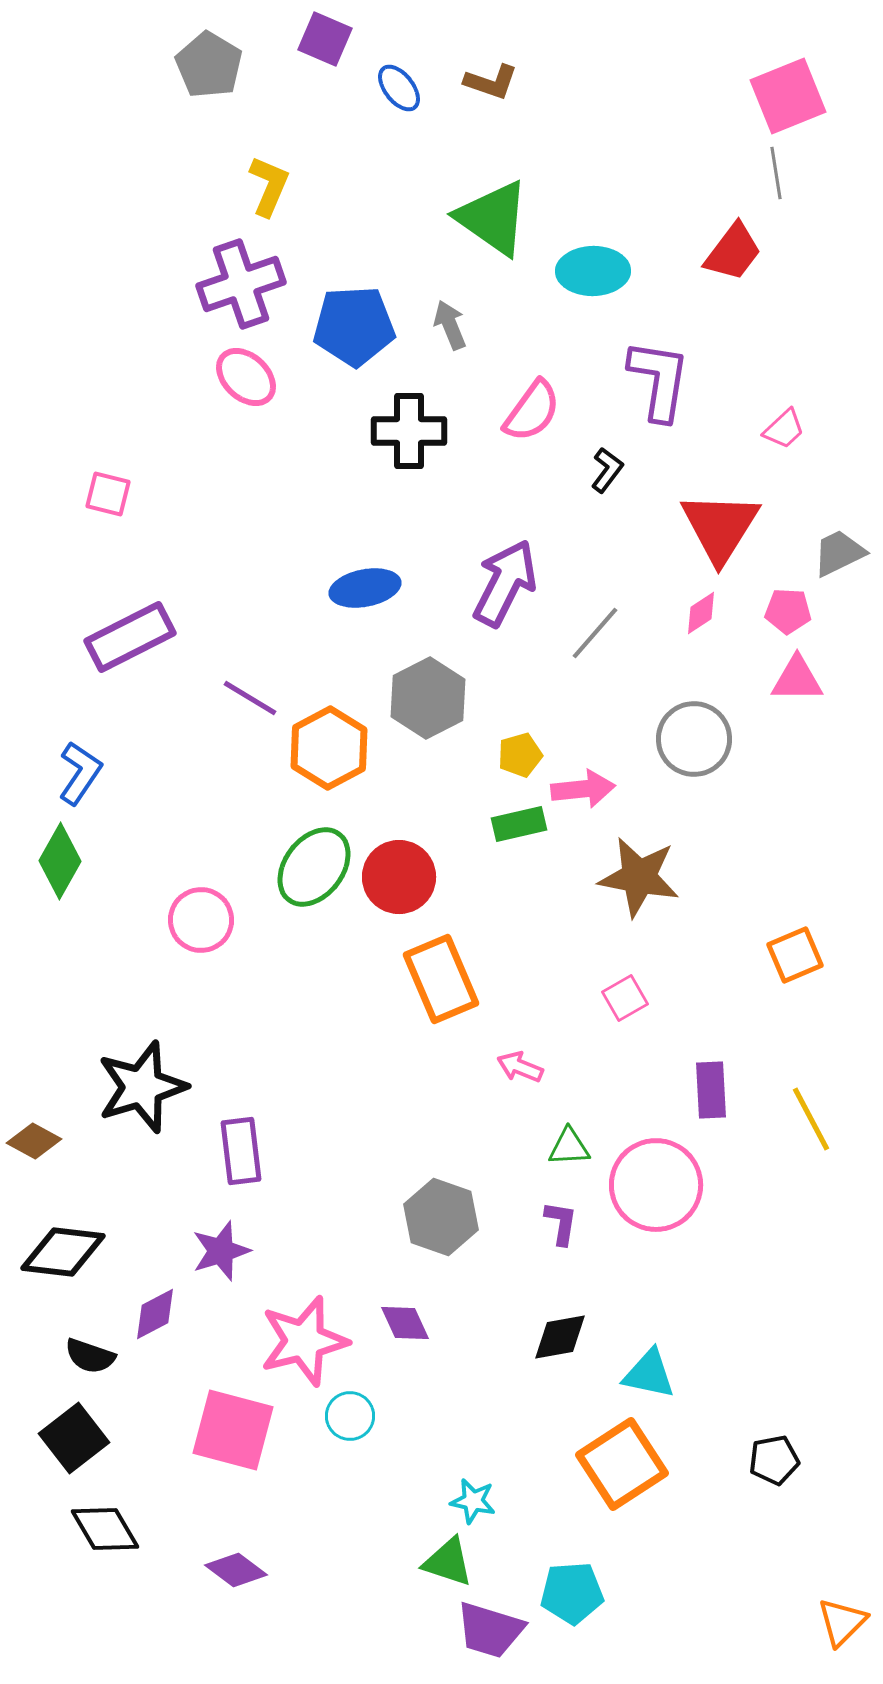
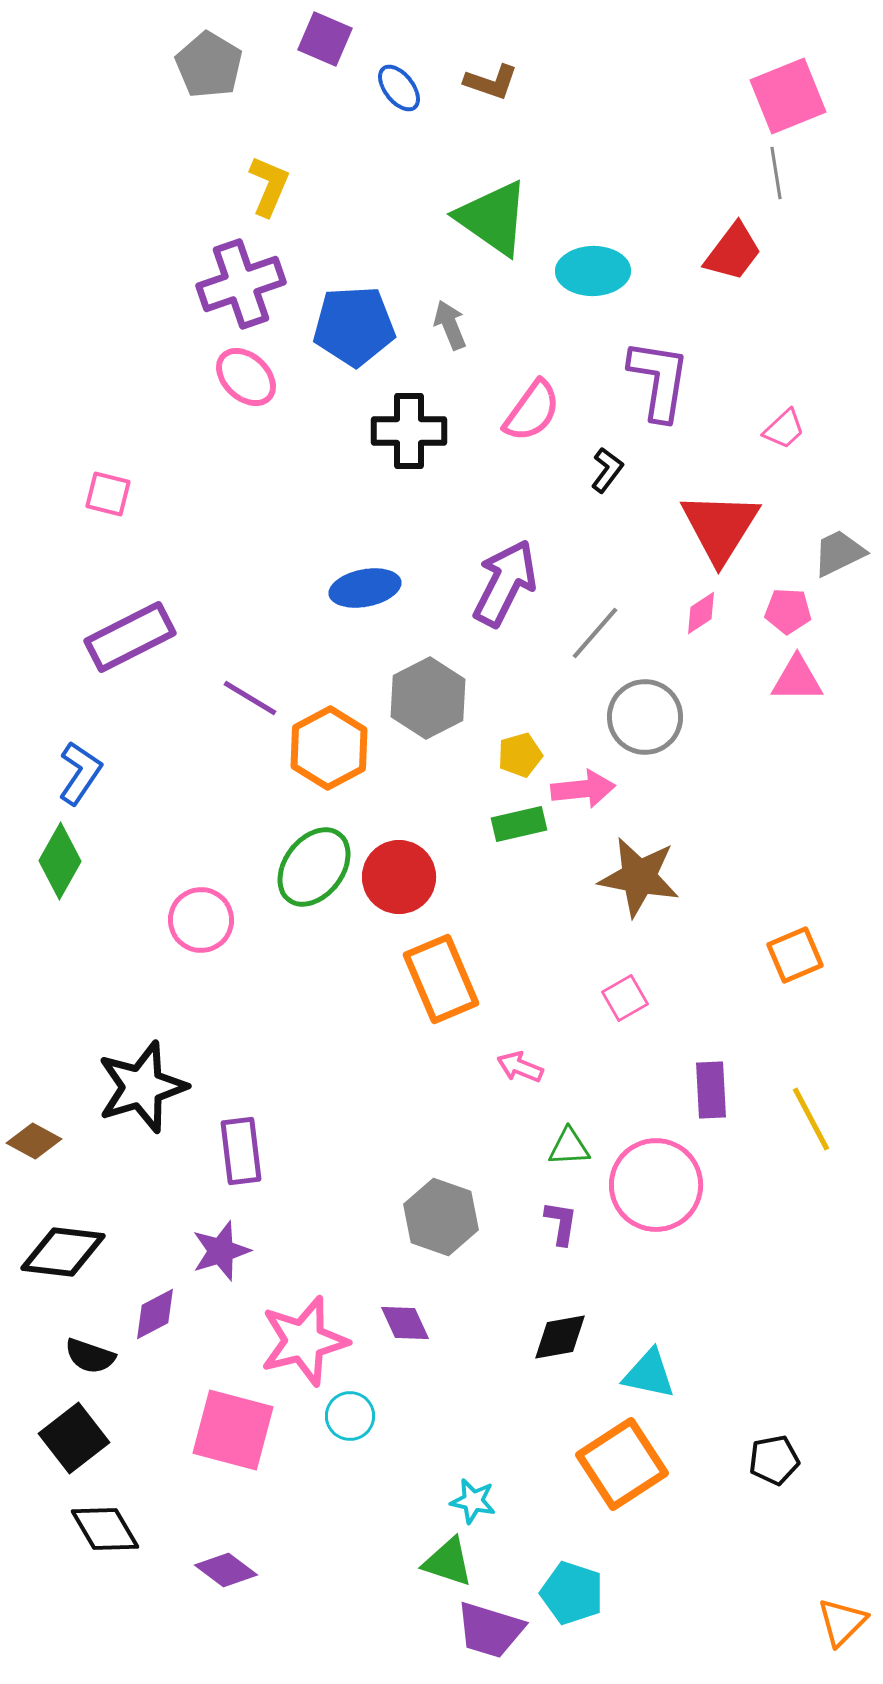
gray circle at (694, 739): moved 49 px left, 22 px up
purple diamond at (236, 1570): moved 10 px left
cyan pentagon at (572, 1593): rotated 22 degrees clockwise
